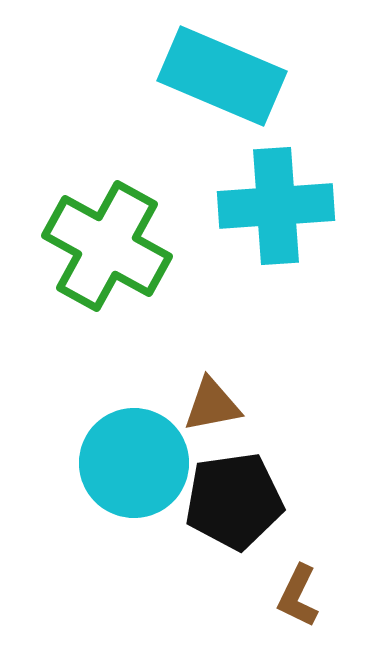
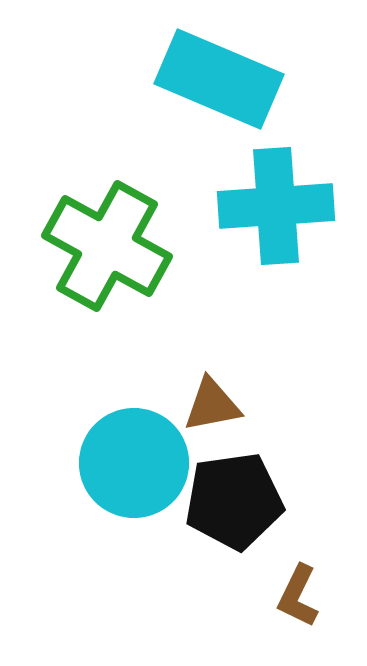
cyan rectangle: moved 3 px left, 3 px down
